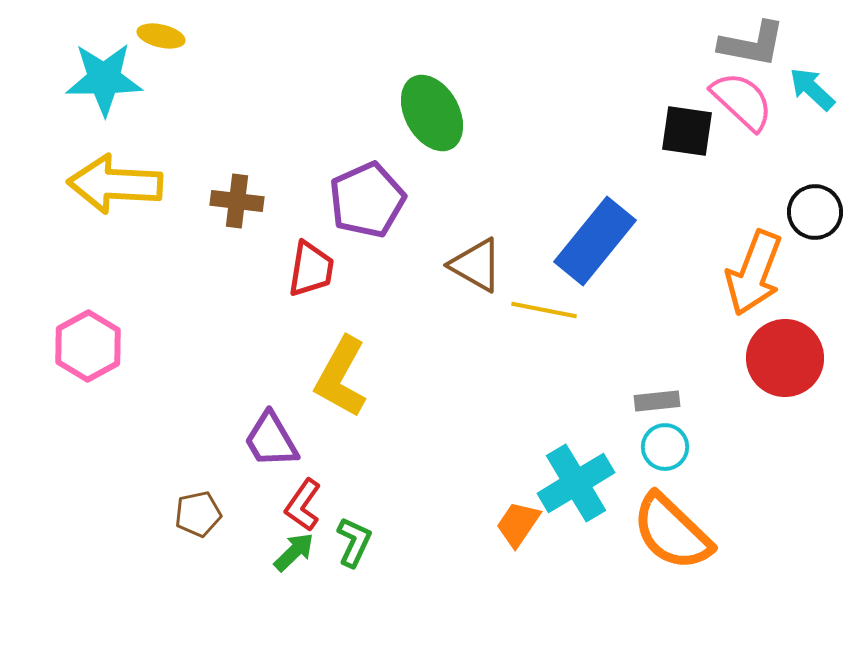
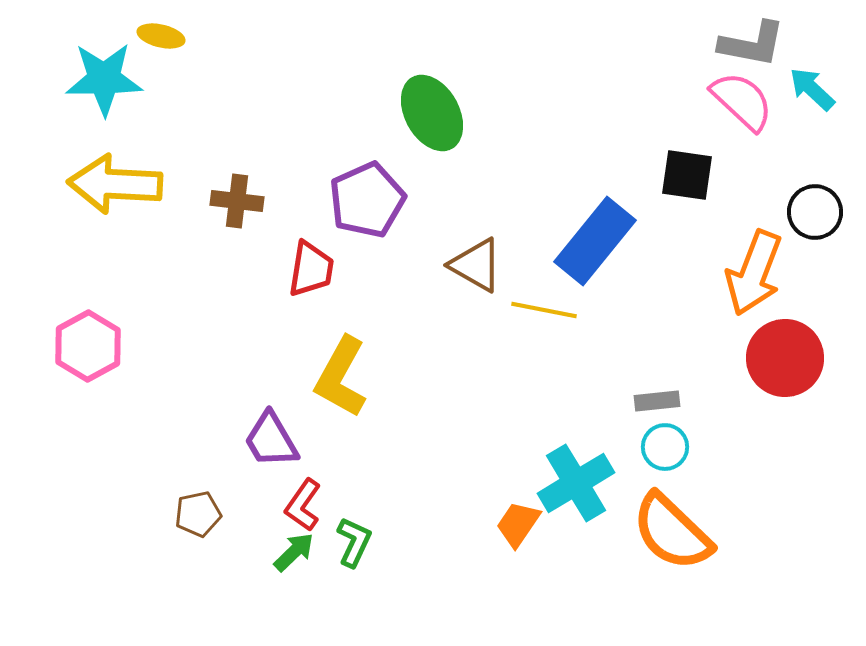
black square: moved 44 px down
